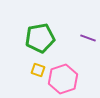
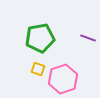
yellow square: moved 1 px up
